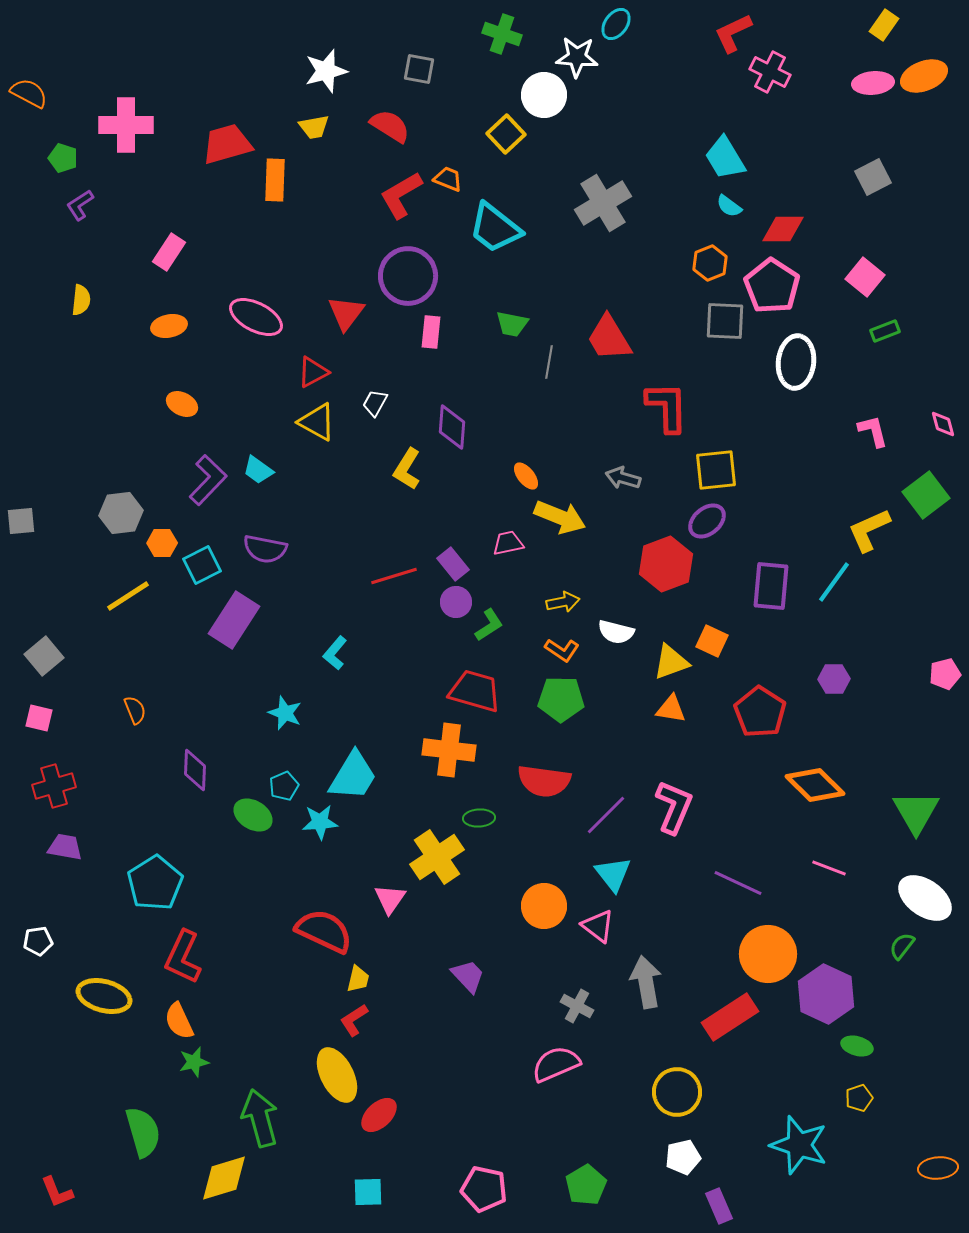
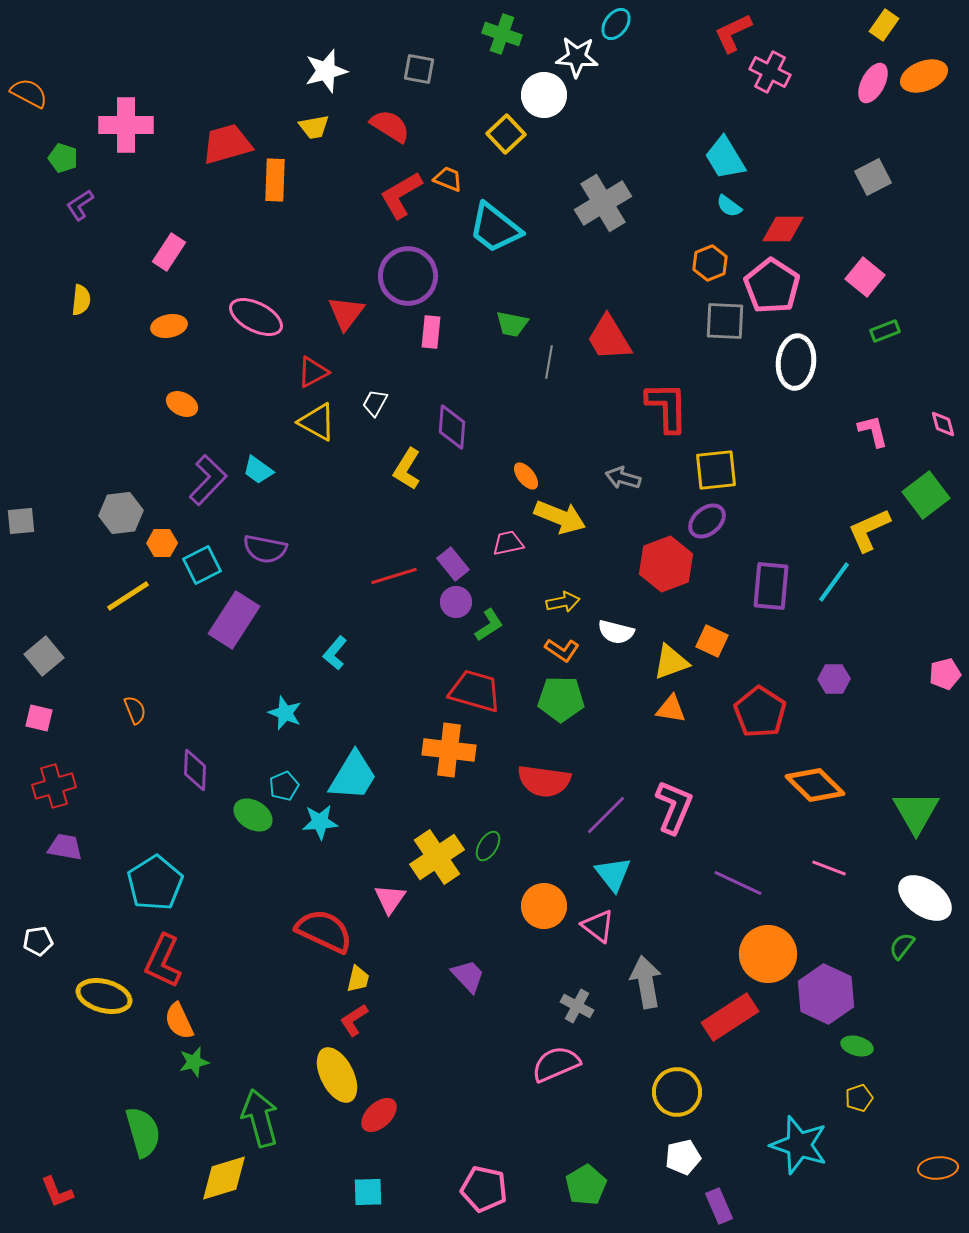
pink ellipse at (873, 83): rotated 57 degrees counterclockwise
green ellipse at (479, 818): moved 9 px right, 28 px down; rotated 56 degrees counterclockwise
red L-shape at (183, 957): moved 20 px left, 4 px down
